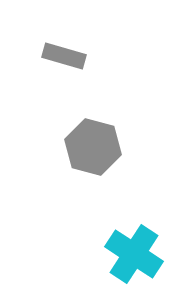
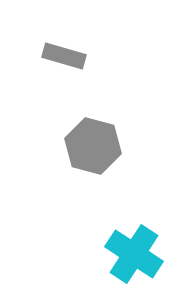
gray hexagon: moved 1 px up
